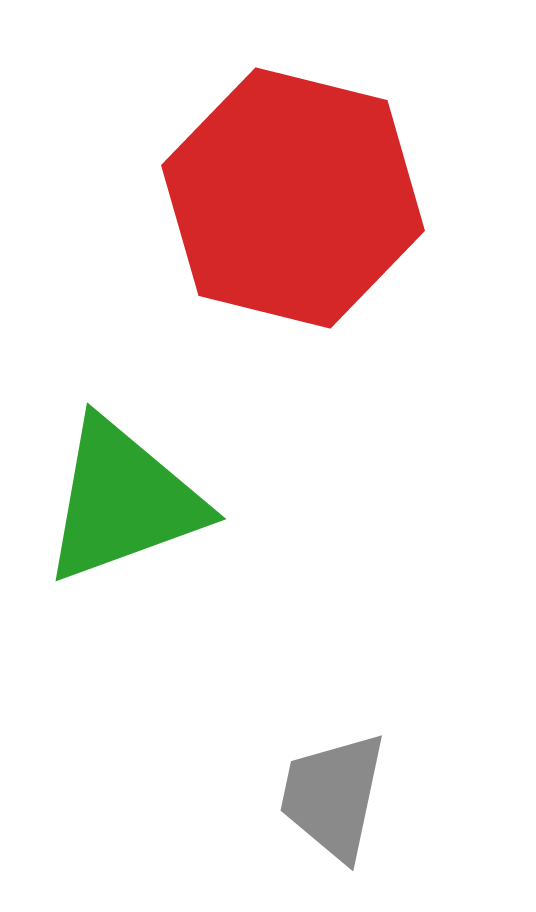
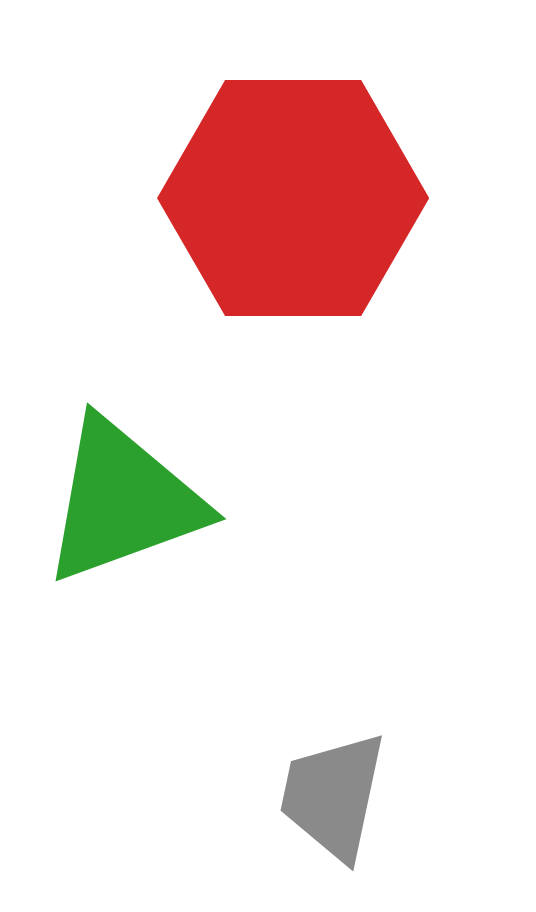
red hexagon: rotated 14 degrees counterclockwise
